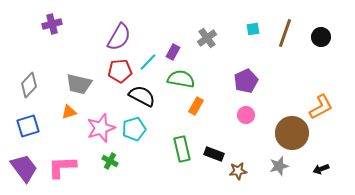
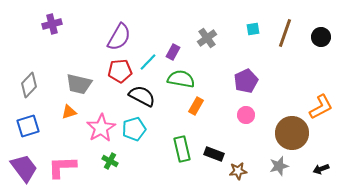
pink star: rotated 12 degrees counterclockwise
